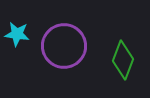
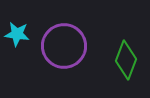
green diamond: moved 3 px right
